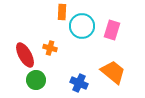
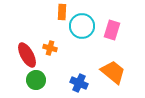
red ellipse: moved 2 px right
